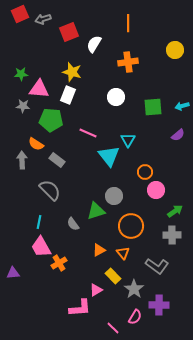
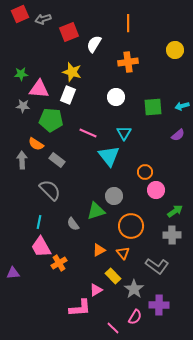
cyan triangle at (128, 140): moved 4 px left, 7 px up
